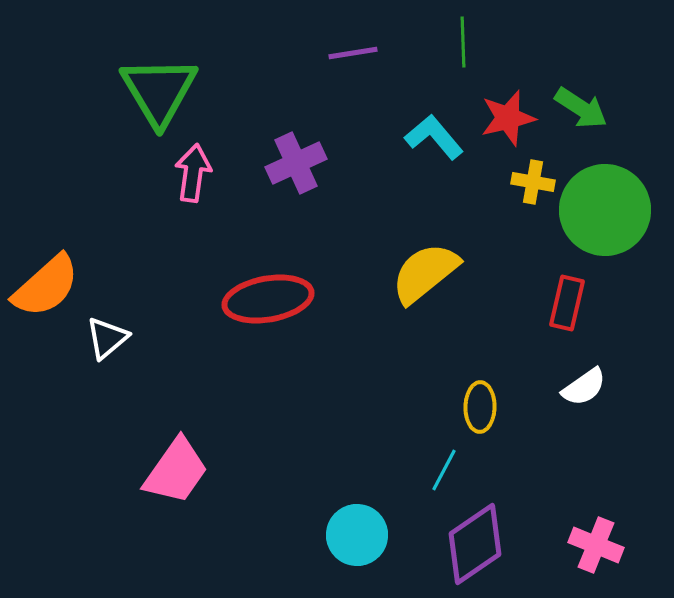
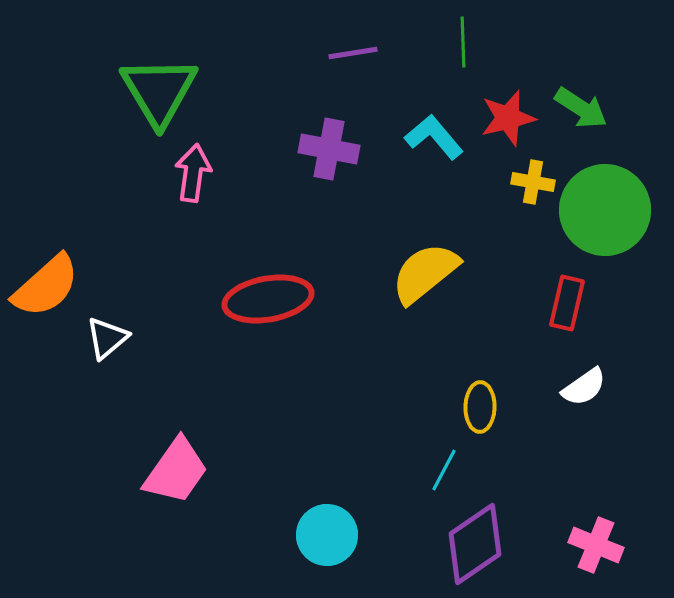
purple cross: moved 33 px right, 14 px up; rotated 36 degrees clockwise
cyan circle: moved 30 px left
